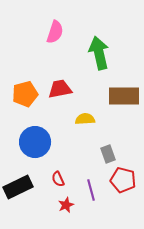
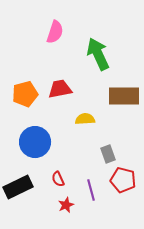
green arrow: moved 1 px left, 1 px down; rotated 12 degrees counterclockwise
